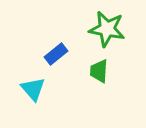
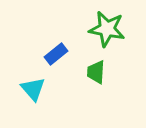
green trapezoid: moved 3 px left, 1 px down
